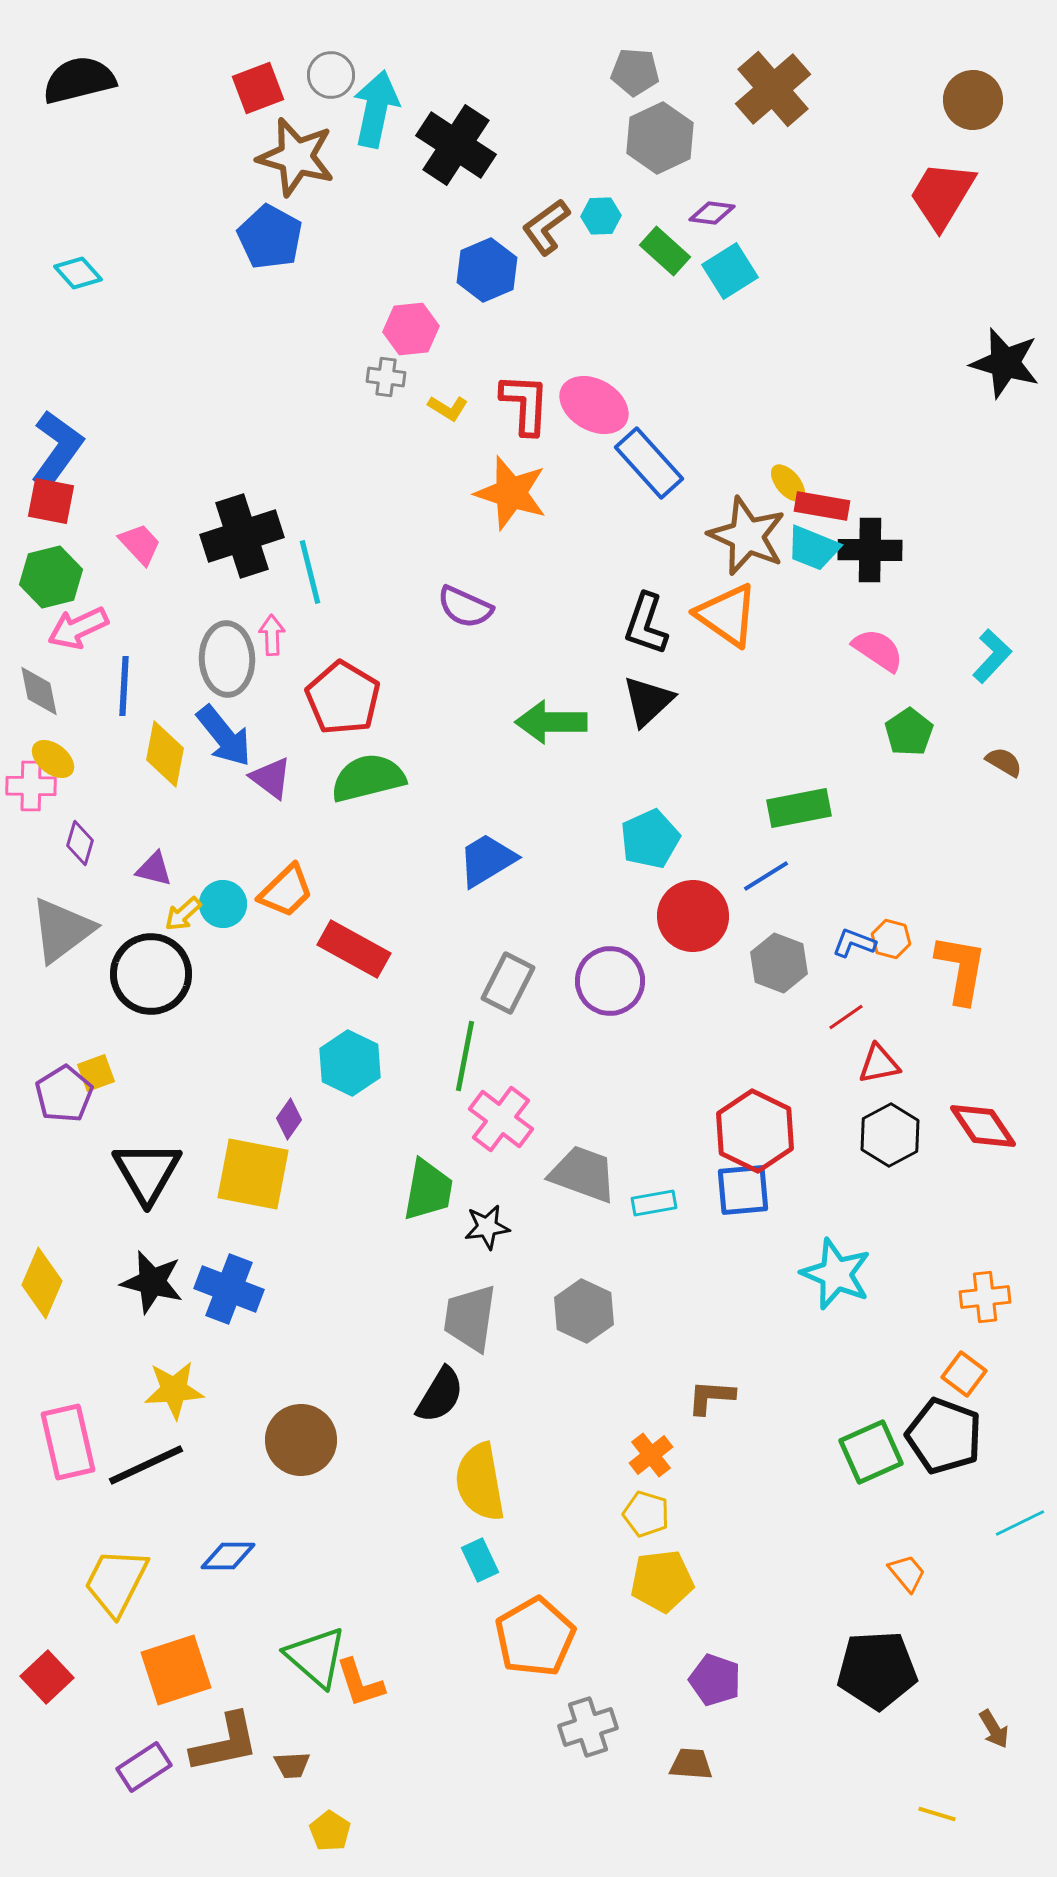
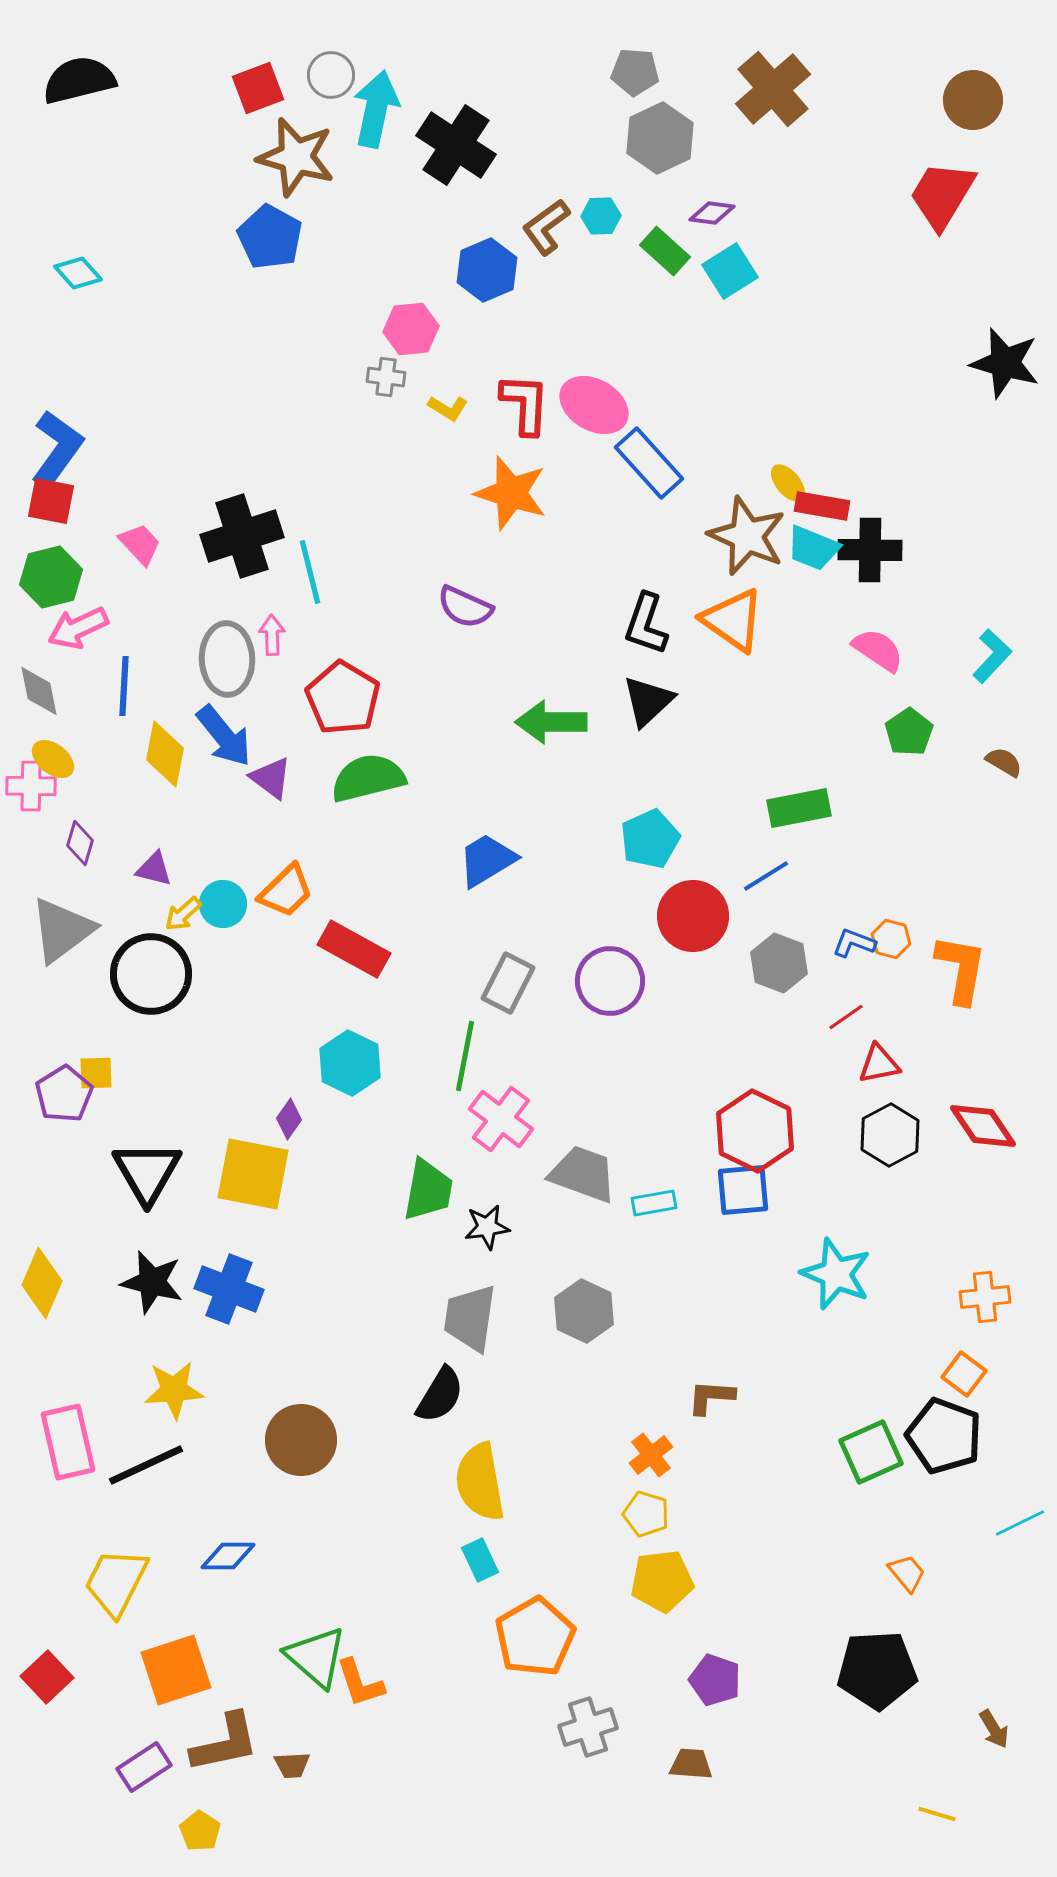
orange triangle at (727, 615): moved 6 px right, 5 px down
yellow square at (96, 1073): rotated 18 degrees clockwise
yellow pentagon at (330, 1831): moved 130 px left
